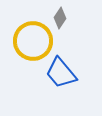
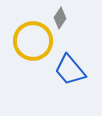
blue trapezoid: moved 9 px right, 3 px up
